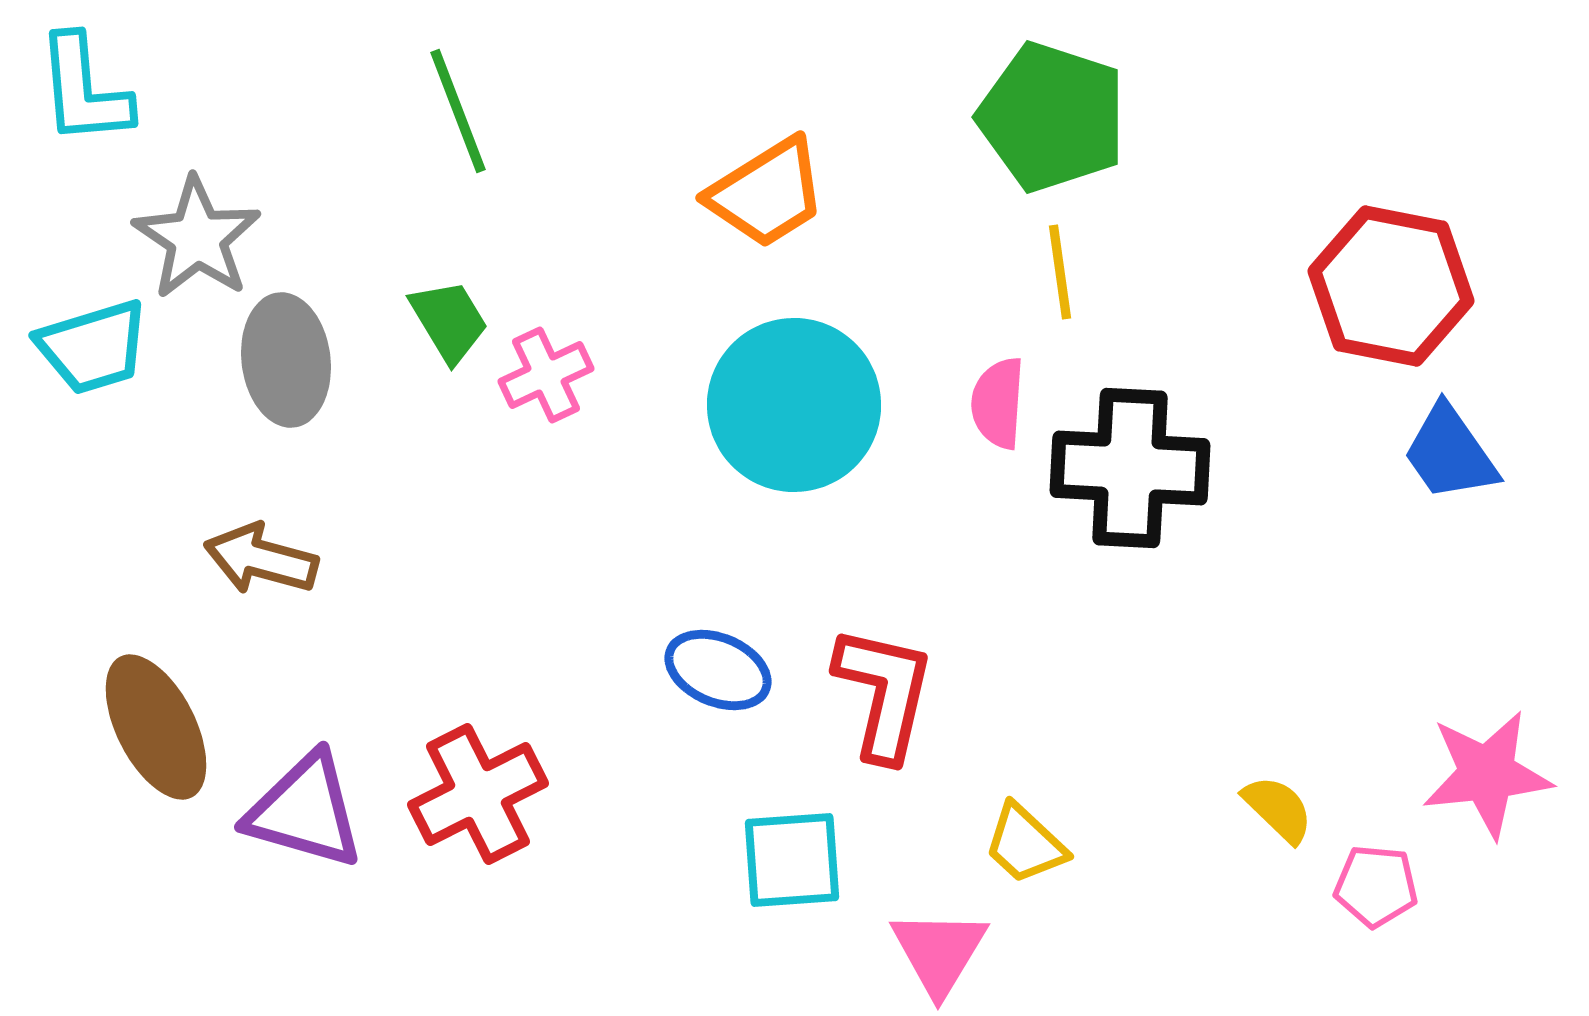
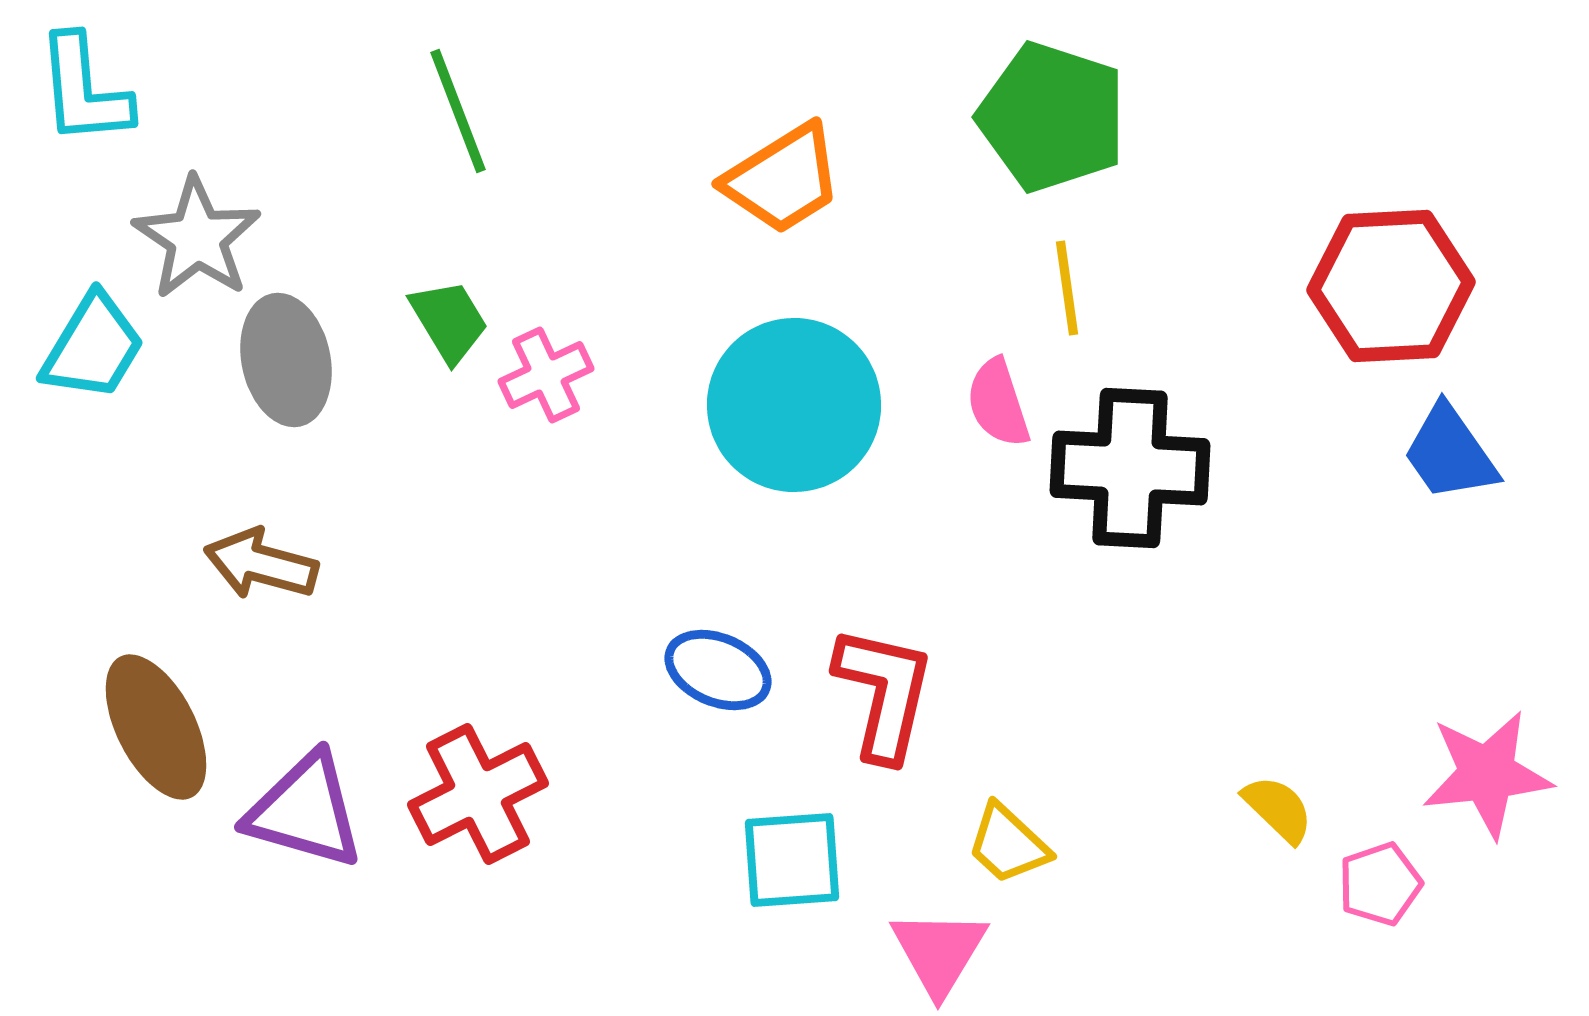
orange trapezoid: moved 16 px right, 14 px up
yellow line: moved 7 px right, 16 px down
red hexagon: rotated 14 degrees counterclockwise
cyan trapezoid: rotated 42 degrees counterclockwise
gray ellipse: rotated 5 degrees counterclockwise
pink semicircle: rotated 22 degrees counterclockwise
brown arrow: moved 5 px down
yellow trapezoid: moved 17 px left
pink pentagon: moved 4 px right, 2 px up; rotated 24 degrees counterclockwise
